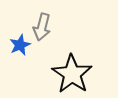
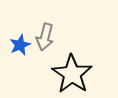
gray arrow: moved 3 px right, 10 px down
